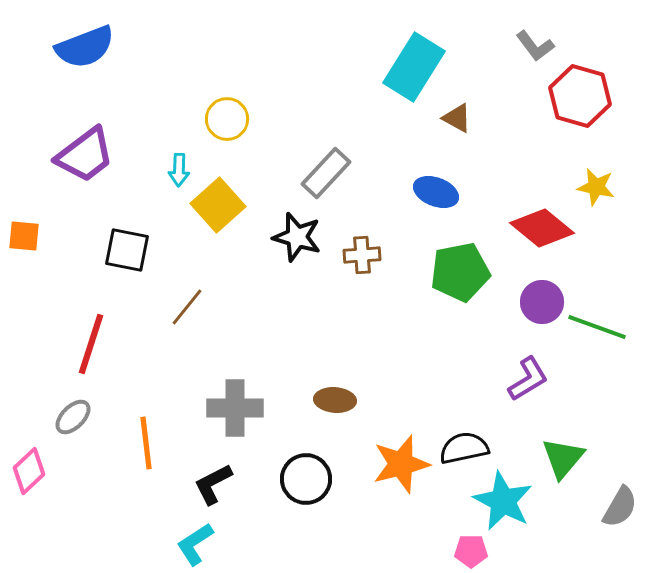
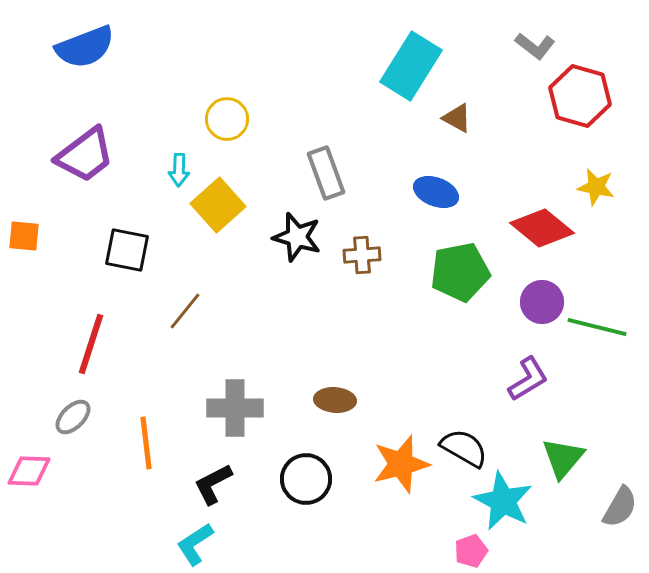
gray L-shape: rotated 15 degrees counterclockwise
cyan rectangle: moved 3 px left, 1 px up
gray rectangle: rotated 63 degrees counterclockwise
brown line: moved 2 px left, 4 px down
green line: rotated 6 degrees counterclockwise
black semicircle: rotated 42 degrees clockwise
pink diamond: rotated 45 degrees clockwise
pink pentagon: rotated 20 degrees counterclockwise
